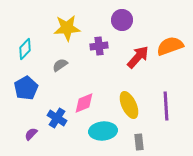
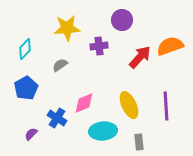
red arrow: moved 2 px right
